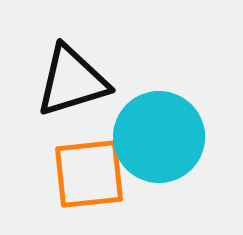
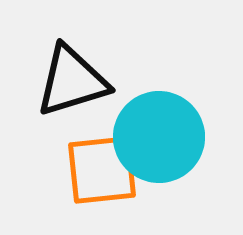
orange square: moved 13 px right, 4 px up
